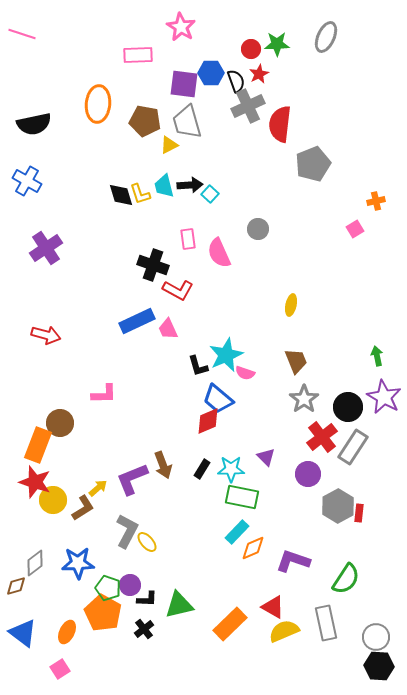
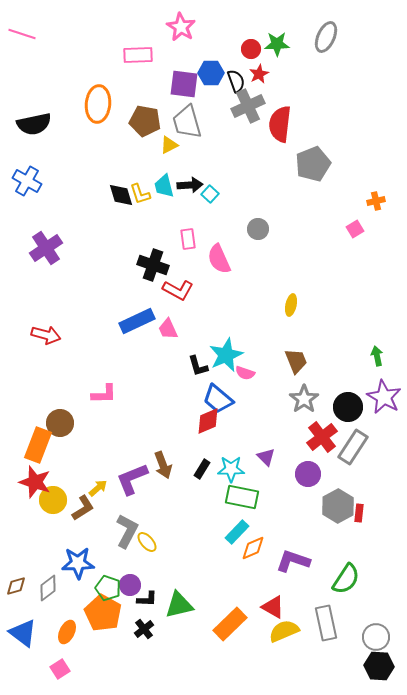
pink semicircle at (219, 253): moved 6 px down
gray diamond at (35, 563): moved 13 px right, 25 px down
